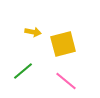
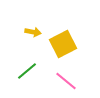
yellow square: rotated 12 degrees counterclockwise
green line: moved 4 px right
